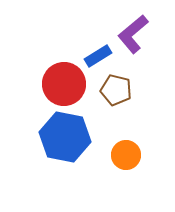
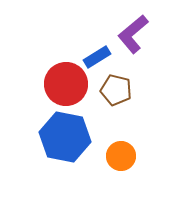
blue rectangle: moved 1 px left, 1 px down
red circle: moved 2 px right
orange circle: moved 5 px left, 1 px down
